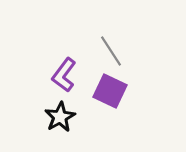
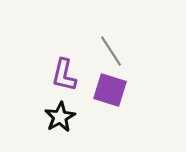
purple L-shape: rotated 24 degrees counterclockwise
purple square: moved 1 px up; rotated 8 degrees counterclockwise
